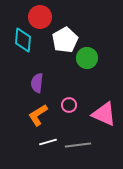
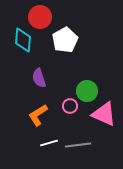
green circle: moved 33 px down
purple semicircle: moved 2 px right, 5 px up; rotated 24 degrees counterclockwise
pink circle: moved 1 px right, 1 px down
white line: moved 1 px right, 1 px down
